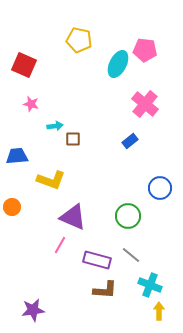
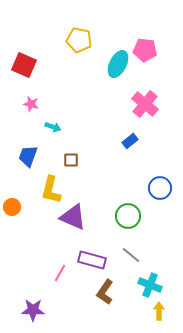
cyan arrow: moved 2 px left, 1 px down; rotated 28 degrees clockwise
brown square: moved 2 px left, 21 px down
blue trapezoid: moved 11 px right; rotated 65 degrees counterclockwise
yellow L-shape: moved 10 px down; rotated 84 degrees clockwise
pink line: moved 28 px down
purple rectangle: moved 5 px left
brown L-shape: moved 2 px down; rotated 120 degrees clockwise
purple star: rotated 10 degrees clockwise
